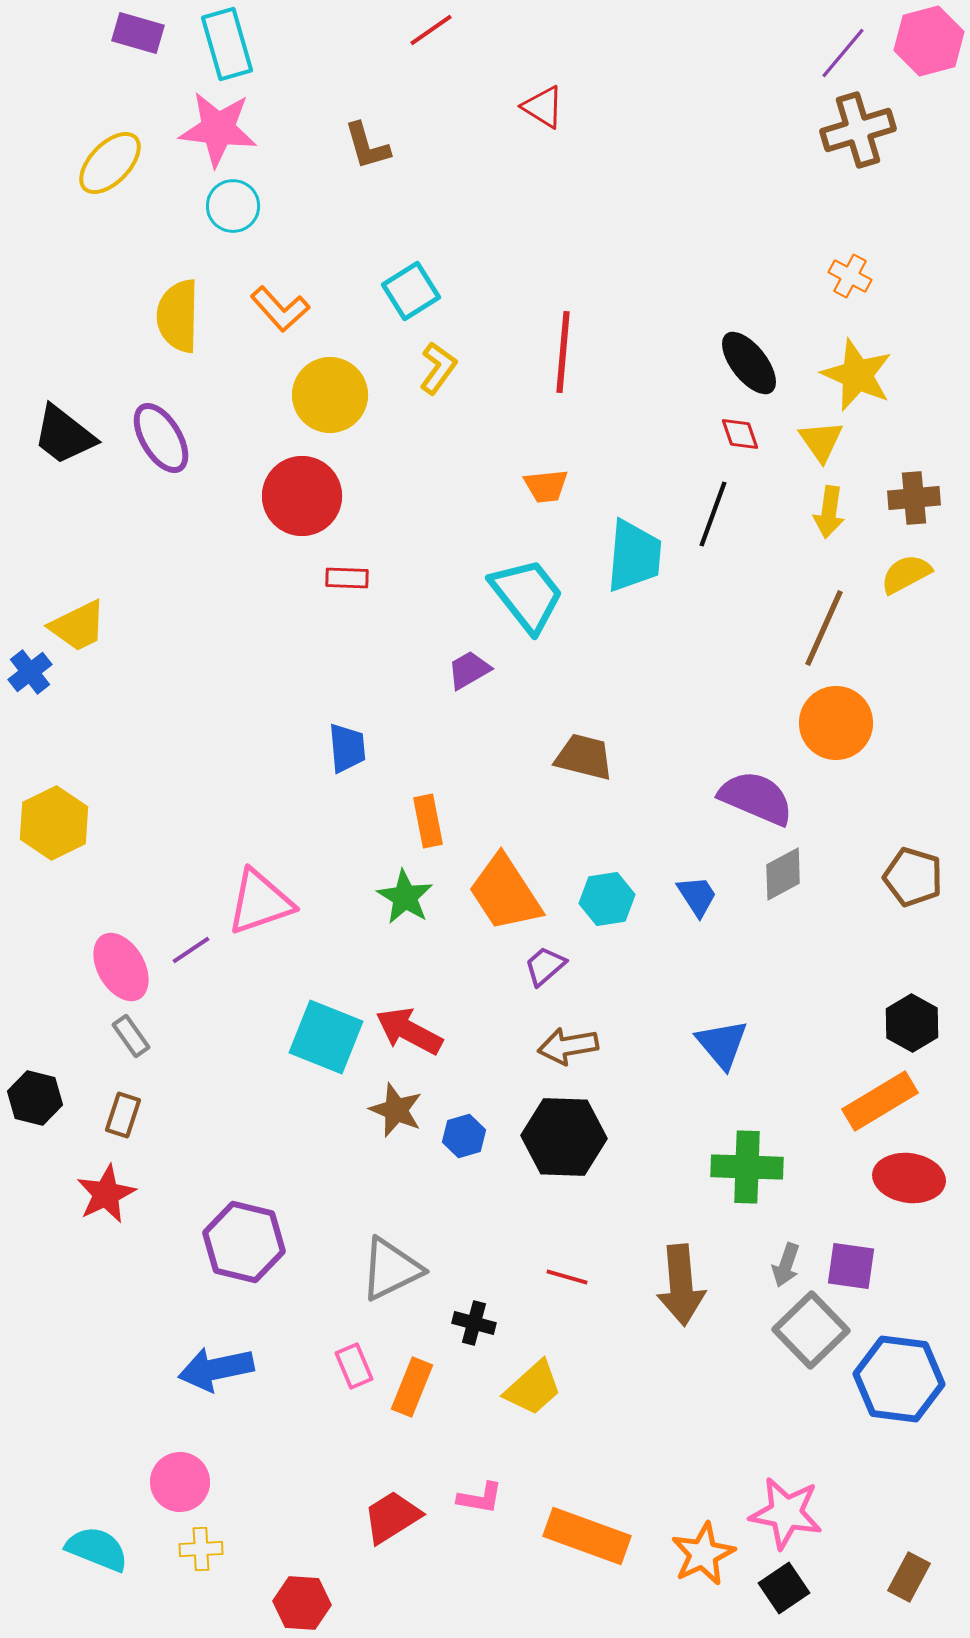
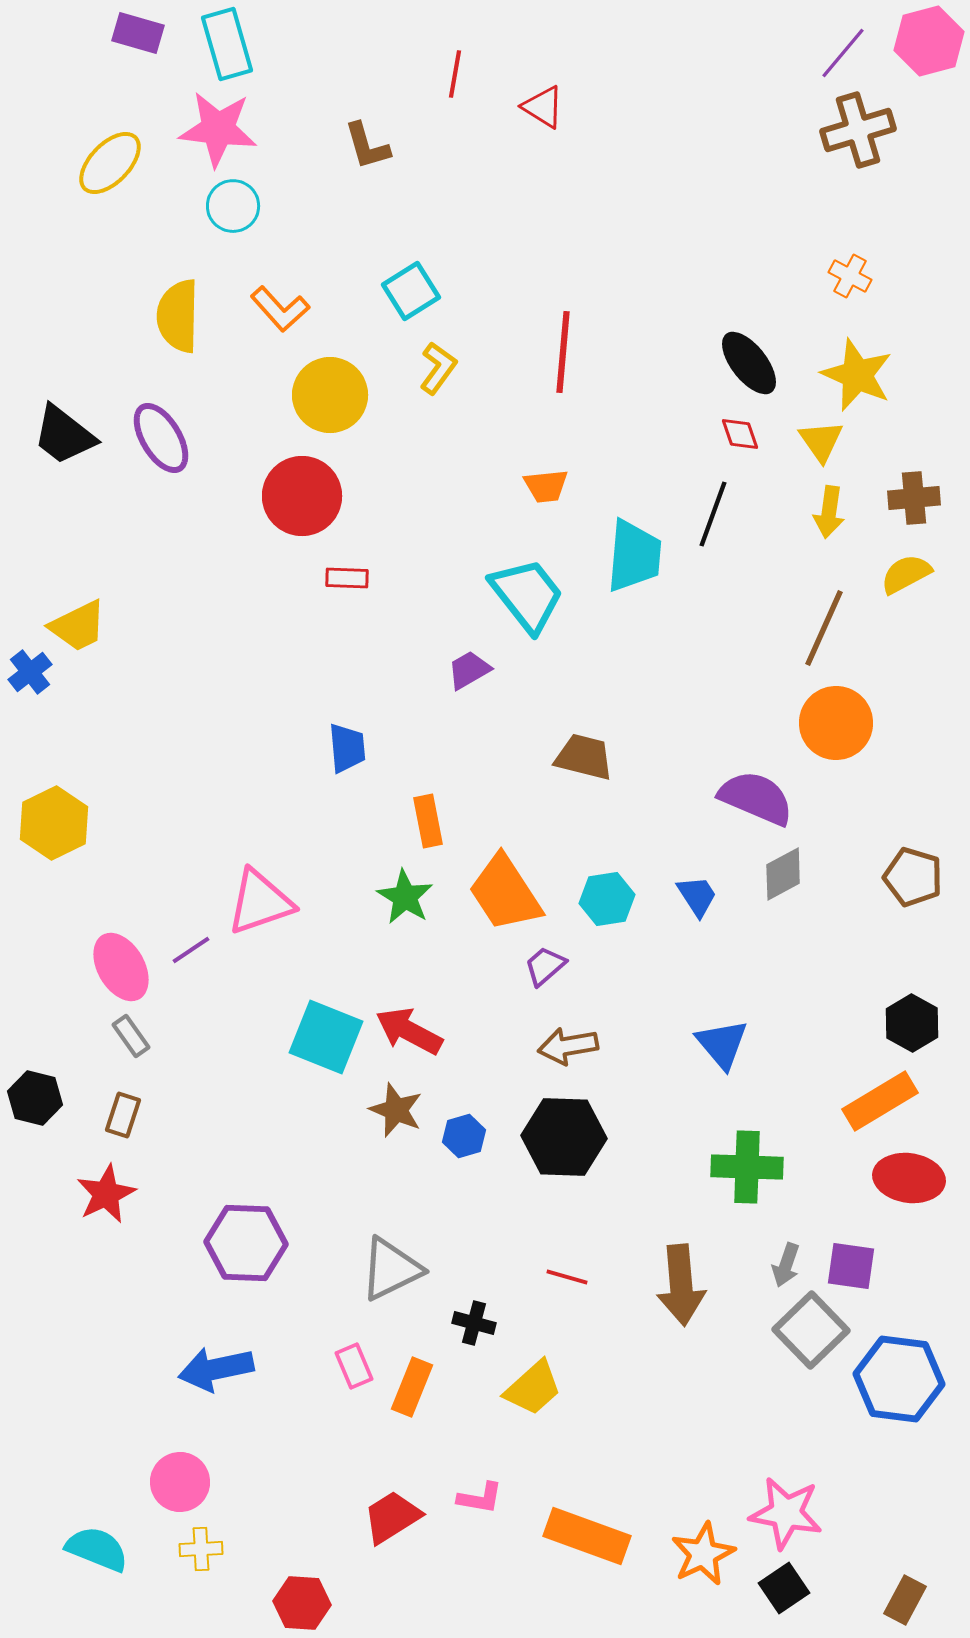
red line at (431, 30): moved 24 px right, 44 px down; rotated 45 degrees counterclockwise
purple hexagon at (244, 1242): moved 2 px right, 1 px down; rotated 12 degrees counterclockwise
brown rectangle at (909, 1577): moved 4 px left, 23 px down
